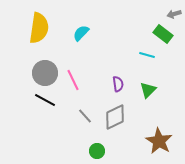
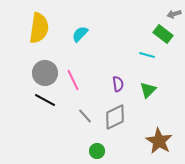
cyan semicircle: moved 1 px left, 1 px down
